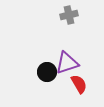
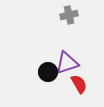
black circle: moved 1 px right
